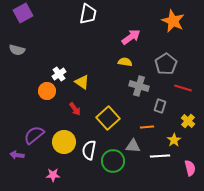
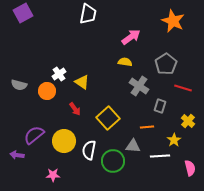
gray semicircle: moved 2 px right, 35 px down
gray cross: rotated 18 degrees clockwise
yellow circle: moved 1 px up
